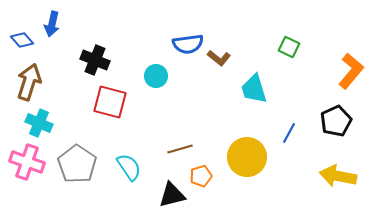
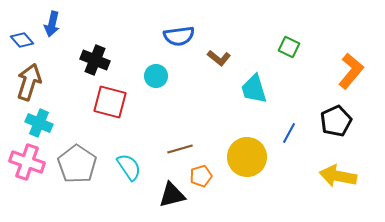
blue semicircle: moved 9 px left, 8 px up
